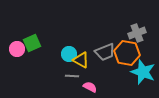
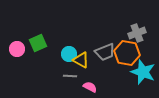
green square: moved 6 px right
gray line: moved 2 px left
